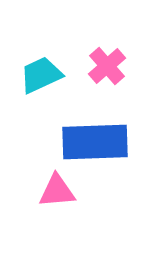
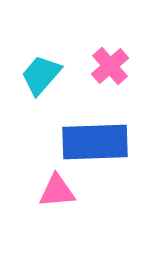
pink cross: moved 3 px right
cyan trapezoid: rotated 24 degrees counterclockwise
